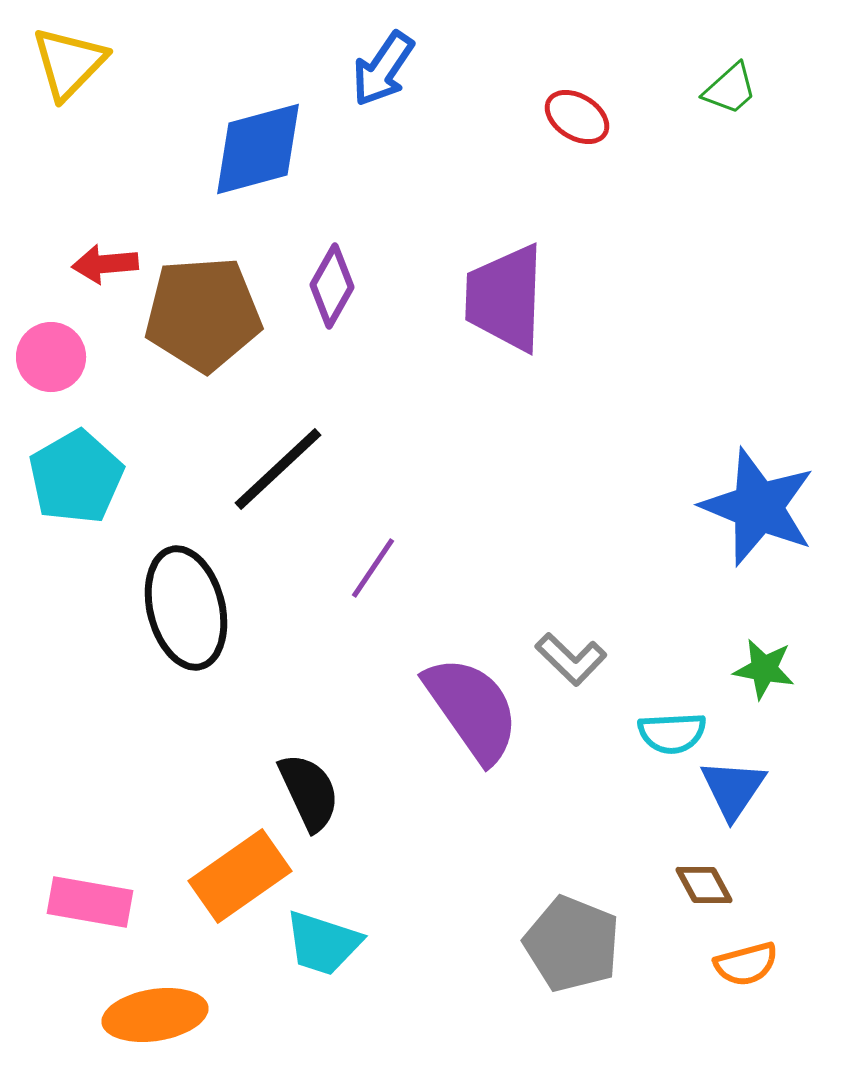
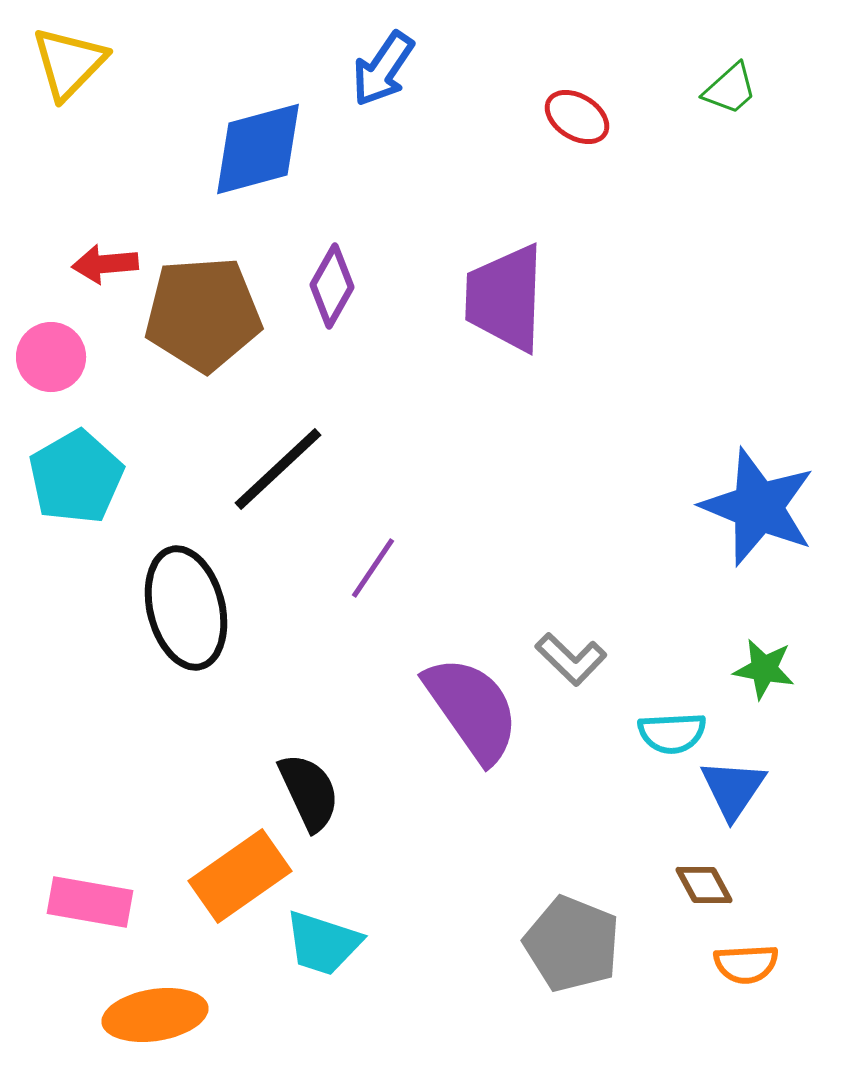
orange semicircle: rotated 12 degrees clockwise
